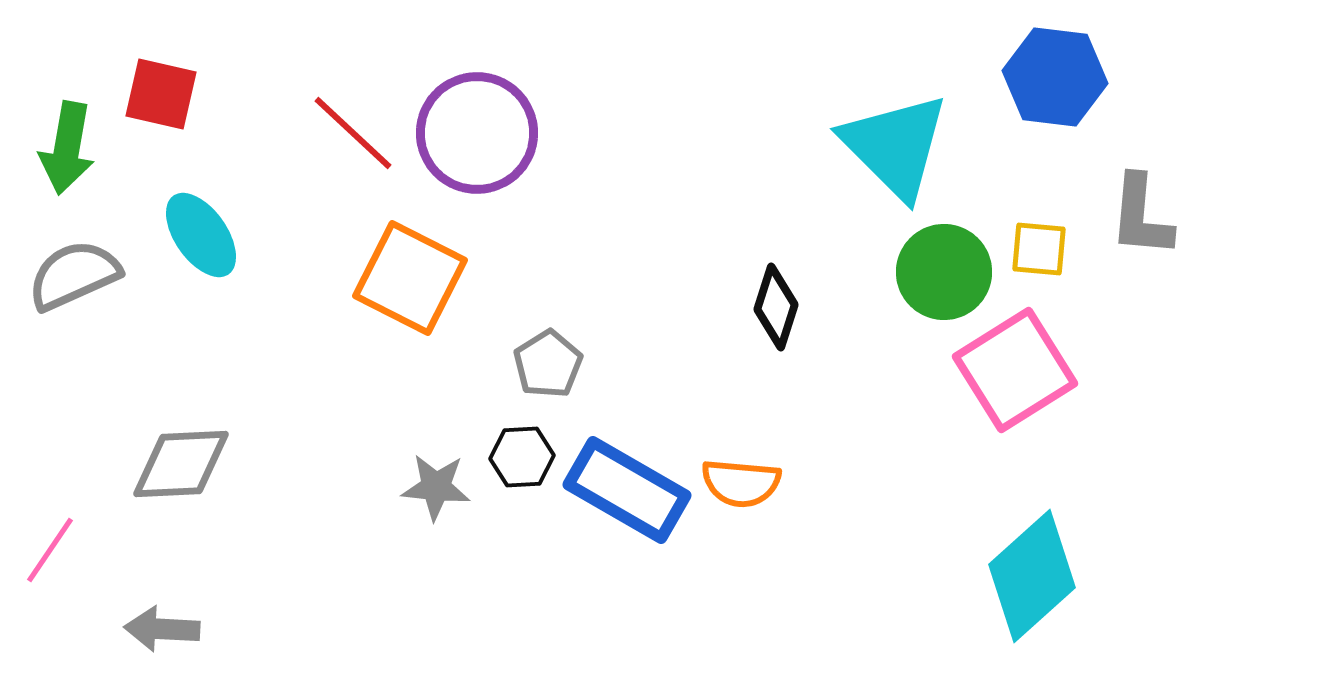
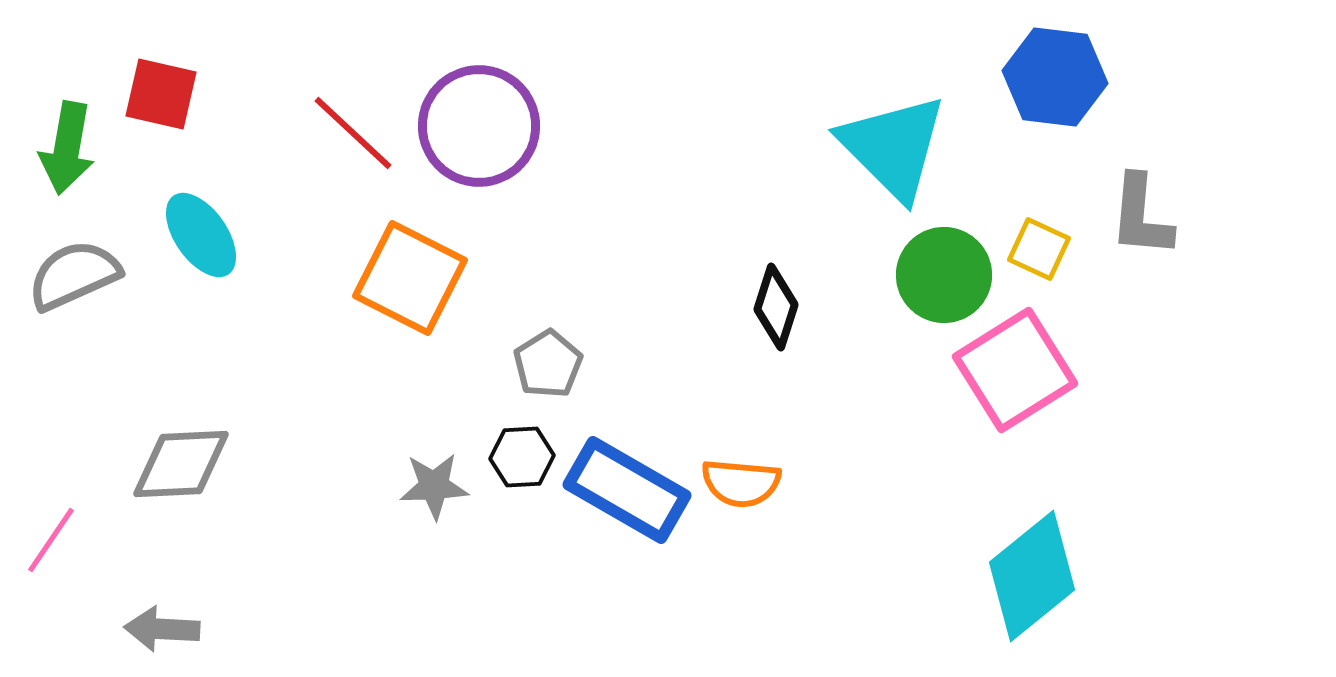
purple circle: moved 2 px right, 7 px up
cyan triangle: moved 2 px left, 1 px down
yellow square: rotated 20 degrees clockwise
green circle: moved 3 px down
gray star: moved 2 px left, 1 px up; rotated 8 degrees counterclockwise
pink line: moved 1 px right, 10 px up
cyan diamond: rotated 3 degrees clockwise
